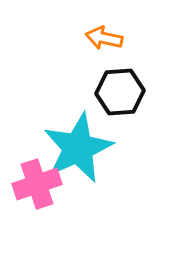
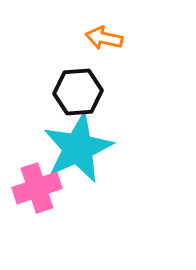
black hexagon: moved 42 px left
pink cross: moved 4 px down
